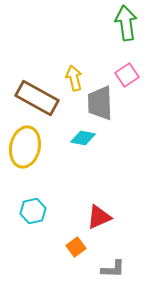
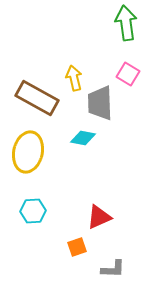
pink square: moved 1 px right, 1 px up; rotated 25 degrees counterclockwise
yellow ellipse: moved 3 px right, 5 px down
cyan hexagon: rotated 10 degrees clockwise
orange square: moved 1 px right; rotated 18 degrees clockwise
